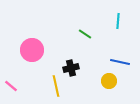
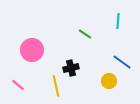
blue line: moved 2 px right; rotated 24 degrees clockwise
pink line: moved 7 px right, 1 px up
